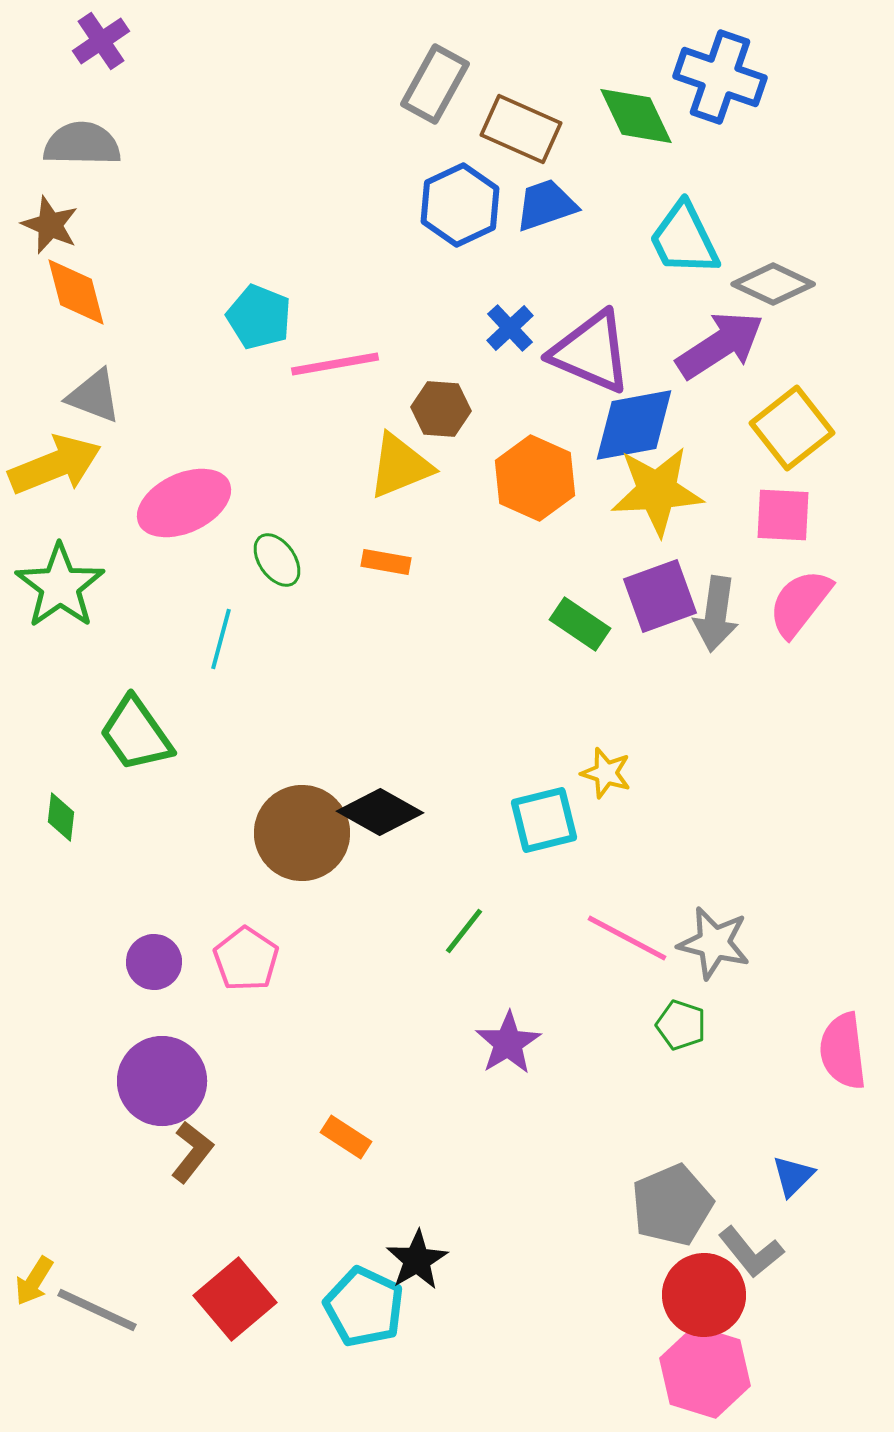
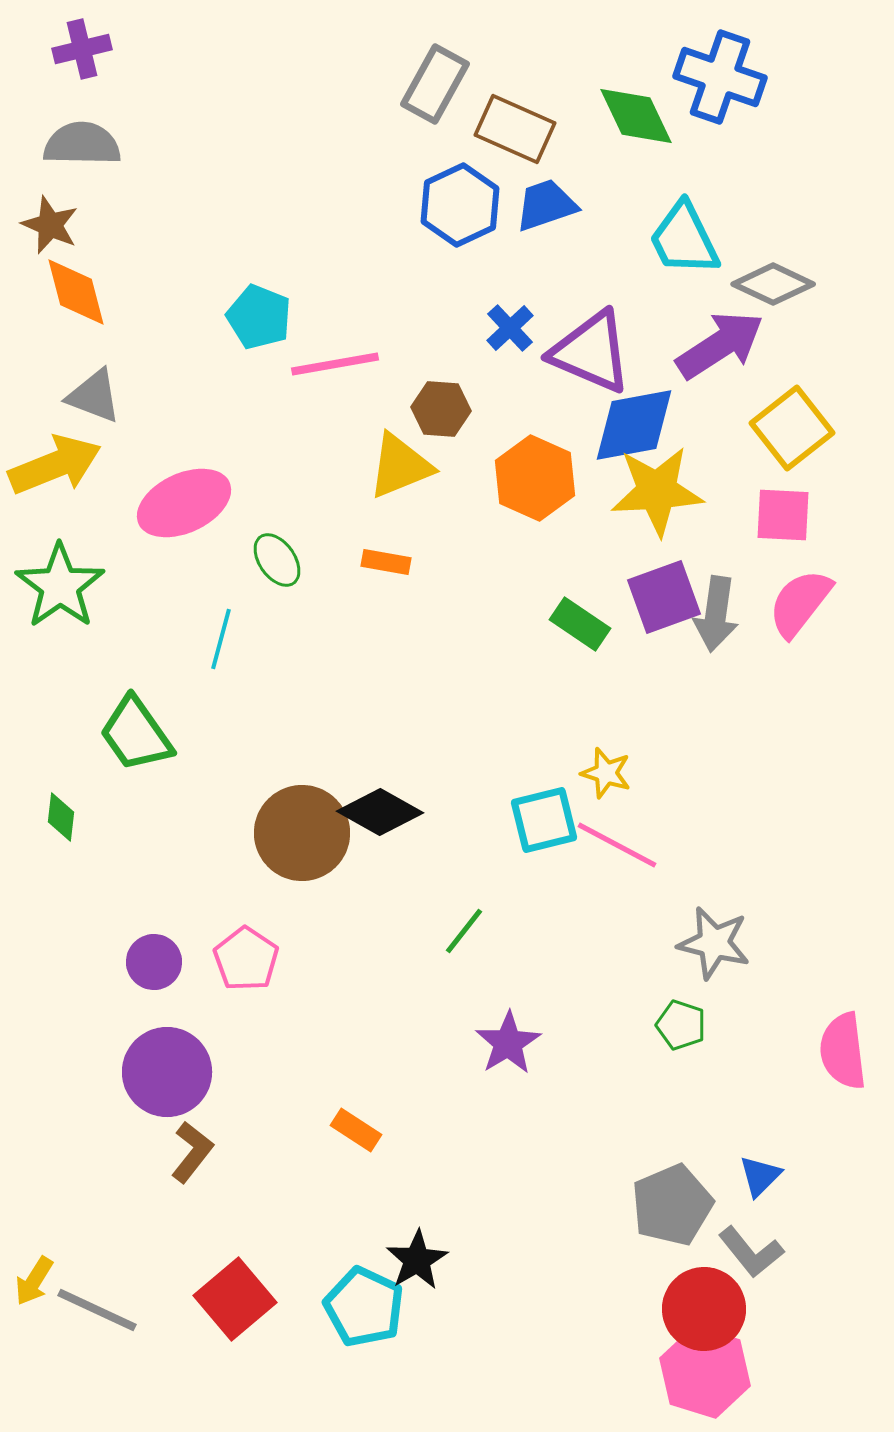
purple cross at (101, 41): moved 19 px left, 8 px down; rotated 20 degrees clockwise
brown rectangle at (521, 129): moved 6 px left
purple square at (660, 596): moved 4 px right, 1 px down
pink line at (627, 938): moved 10 px left, 93 px up
purple circle at (162, 1081): moved 5 px right, 9 px up
orange rectangle at (346, 1137): moved 10 px right, 7 px up
blue triangle at (793, 1176): moved 33 px left
red circle at (704, 1295): moved 14 px down
